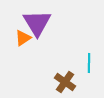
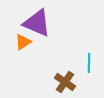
purple triangle: rotated 36 degrees counterclockwise
orange triangle: moved 4 px down
